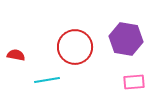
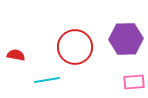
purple hexagon: rotated 12 degrees counterclockwise
